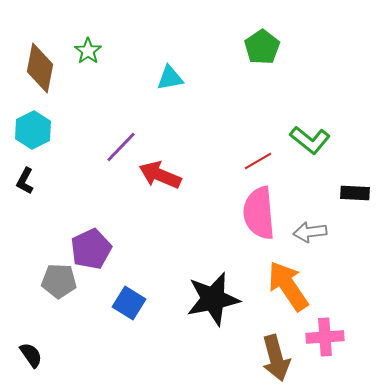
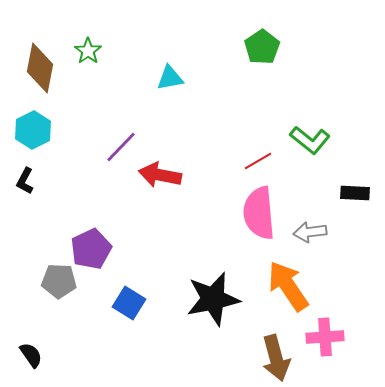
red arrow: rotated 12 degrees counterclockwise
